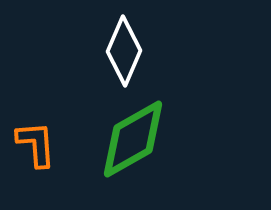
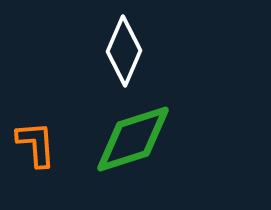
green diamond: rotated 12 degrees clockwise
